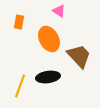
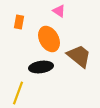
brown trapezoid: rotated 8 degrees counterclockwise
black ellipse: moved 7 px left, 10 px up
yellow line: moved 2 px left, 7 px down
